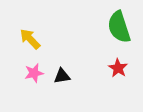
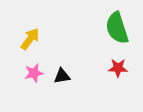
green semicircle: moved 2 px left, 1 px down
yellow arrow: rotated 80 degrees clockwise
red star: rotated 30 degrees counterclockwise
